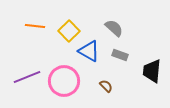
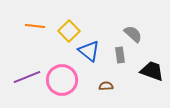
gray semicircle: moved 19 px right, 6 px down
blue triangle: rotated 10 degrees clockwise
gray rectangle: rotated 63 degrees clockwise
black trapezoid: rotated 105 degrees clockwise
pink circle: moved 2 px left, 1 px up
brown semicircle: rotated 48 degrees counterclockwise
